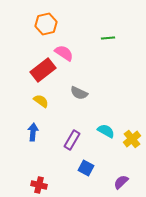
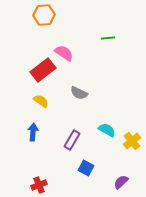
orange hexagon: moved 2 px left, 9 px up; rotated 10 degrees clockwise
cyan semicircle: moved 1 px right, 1 px up
yellow cross: moved 2 px down
red cross: rotated 35 degrees counterclockwise
